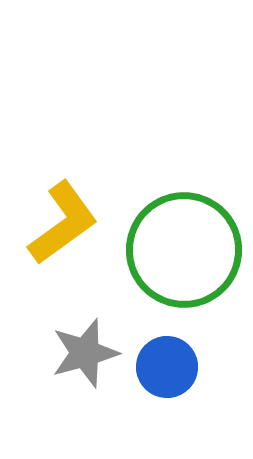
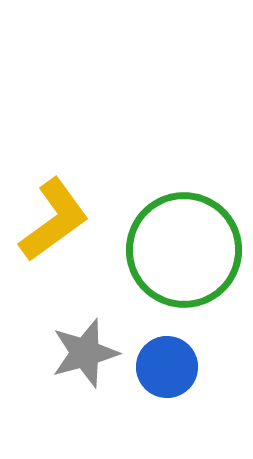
yellow L-shape: moved 9 px left, 3 px up
